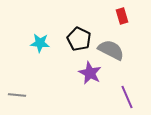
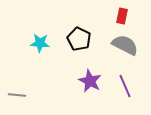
red rectangle: rotated 28 degrees clockwise
gray semicircle: moved 14 px right, 5 px up
purple star: moved 8 px down
purple line: moved 2 px left, 11 px up
